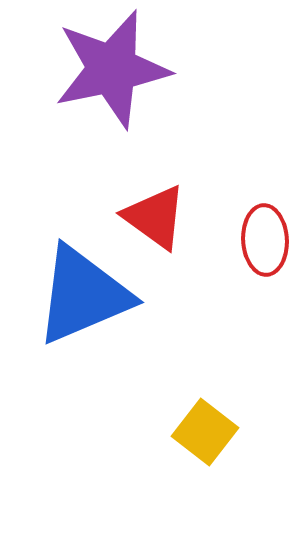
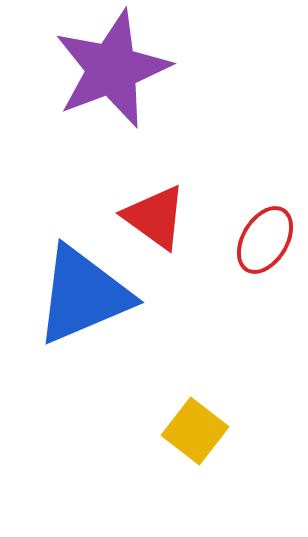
purple star: rotated 9 degrees counterclockwise
red ellipse: rotated 34 degrees clockwise
yellow square: moved 10 px left, 1 px up
